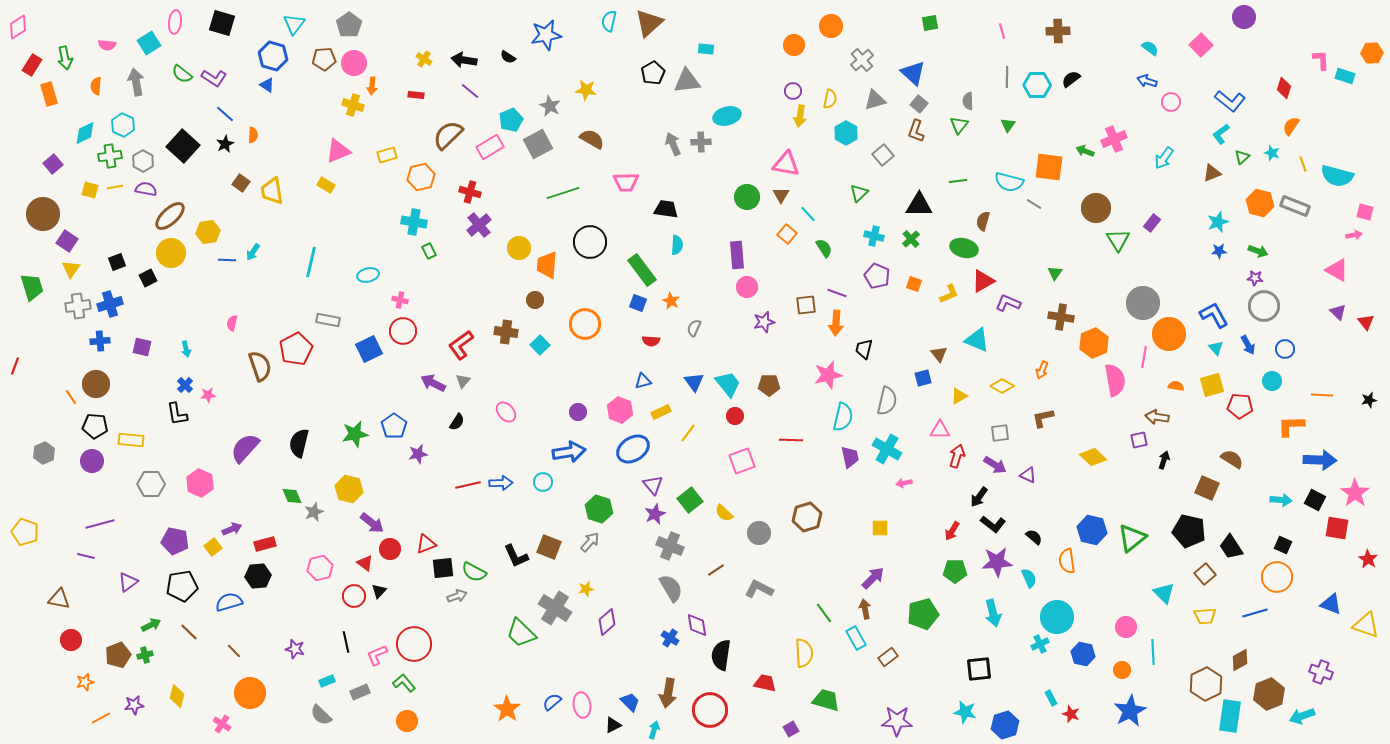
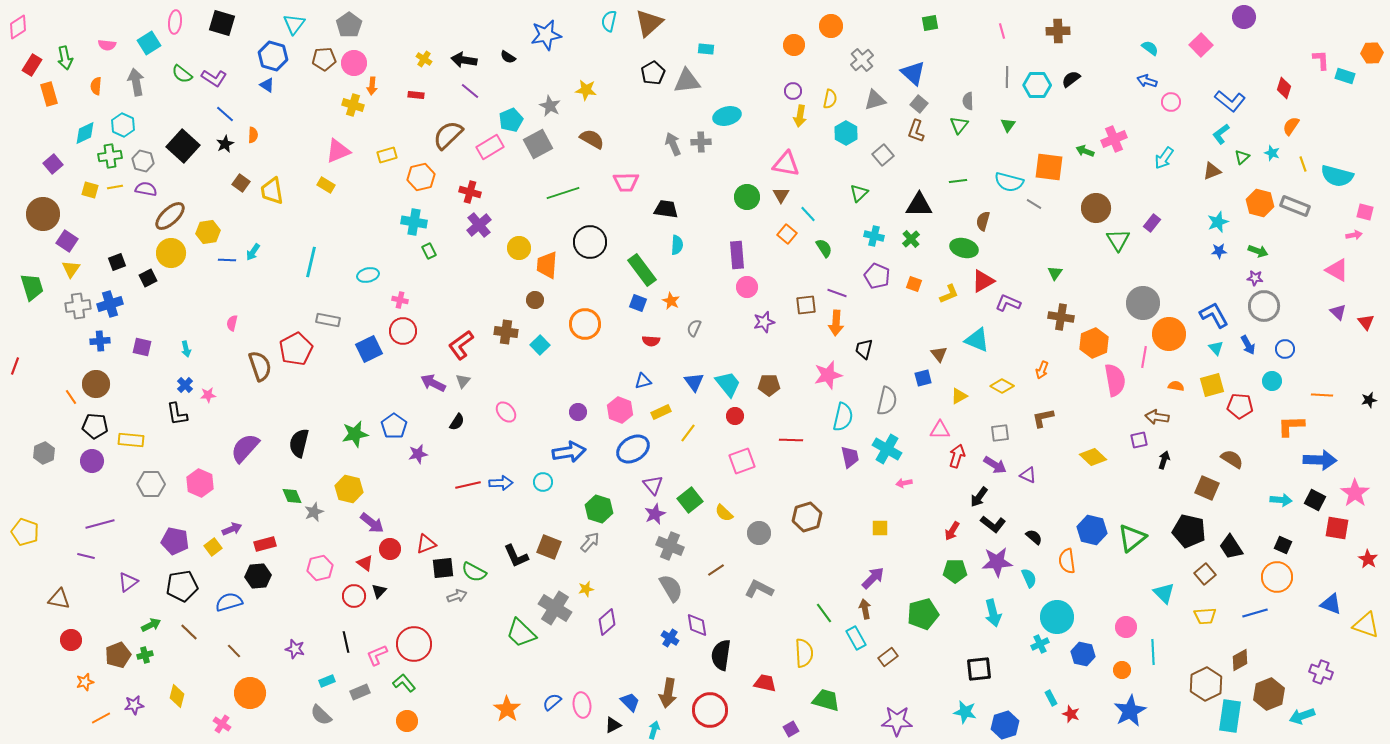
gray hexagon at (143, 161): rotated 15 degrees counterclockwise
brown triangle at (1212, 173): moved 2 px up
